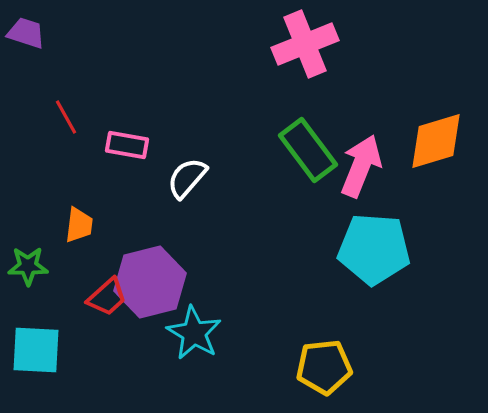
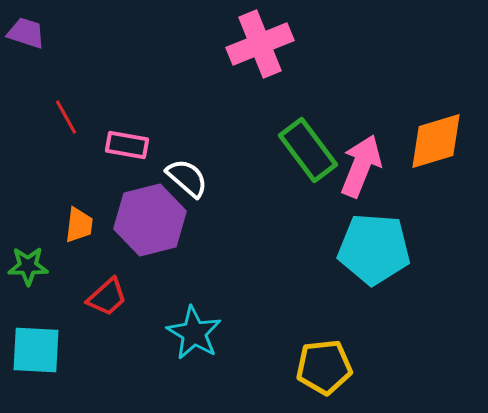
pink cross: moved 45 px left
white semicircle: rotated 90 degrees clockwise
purple hexagon: moved 62 px up
